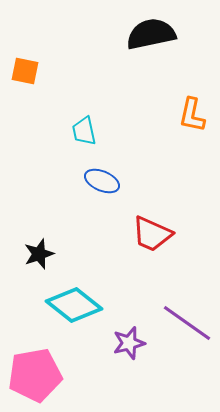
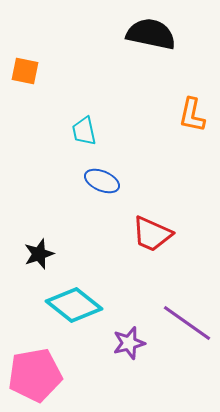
black semicircle: rotated 24 degrees clockwise
